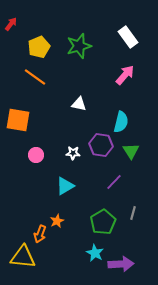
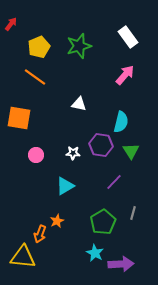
orange square: moved 1 px right, 2 px up
